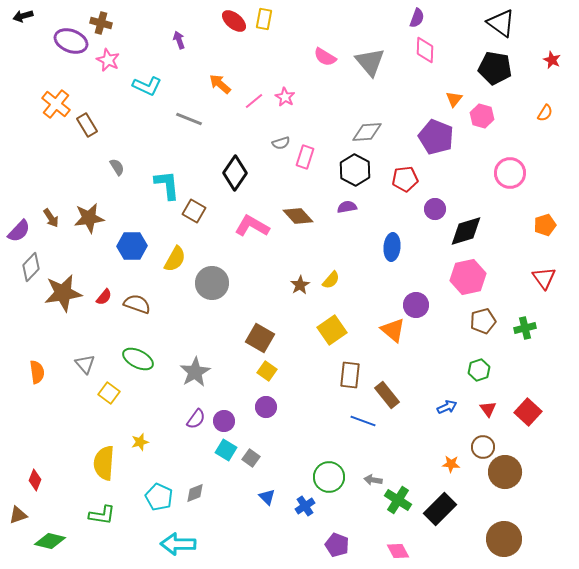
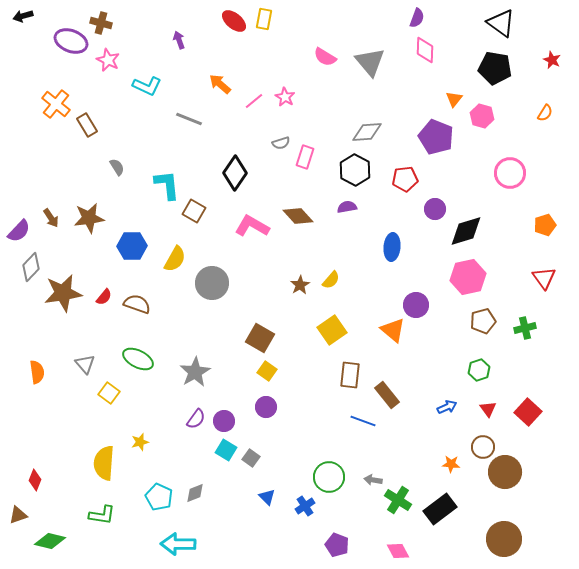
black rectangle at (440, 509): rotated 8 degrees clockwise
